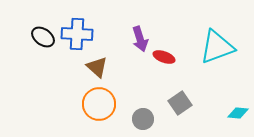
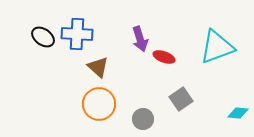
brown triangle: moved 1 px right
gray square: moved 1 px right, 4 px up
